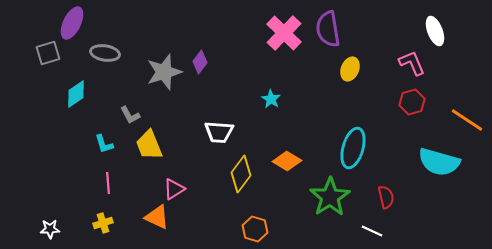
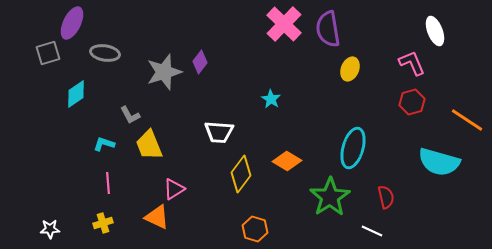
pink cross: moved 9 px up
cyan L-shape: rotated 125 degrees clockwise
